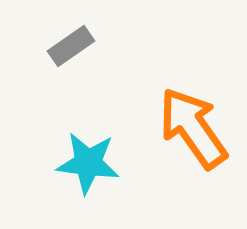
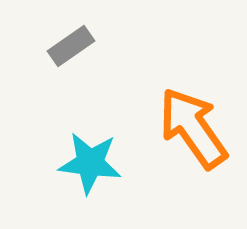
cyan star: moved 2 px right
